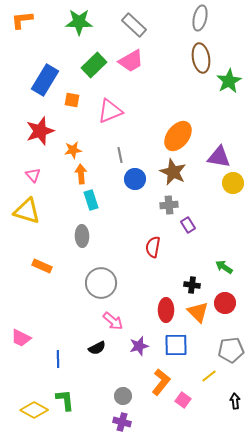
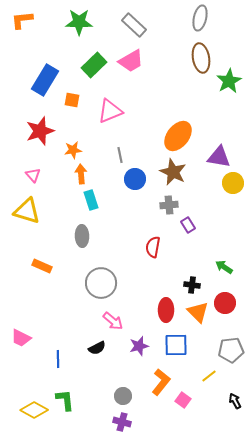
black arrow at (235, 401): rotated 21 degrees counterclockwise
